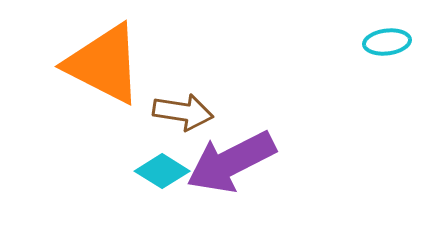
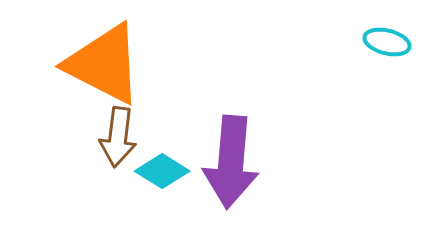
cyan ellipse: rotated 21 degrees clockwise
brown arrow: moved 65 px left, 25 px down; rotated 88 degrees clockwise
purple arrow: rotated 58 degrees counterclockwise
